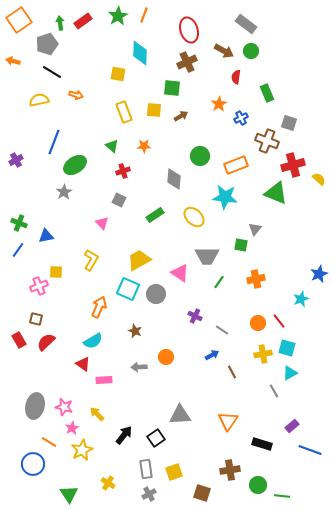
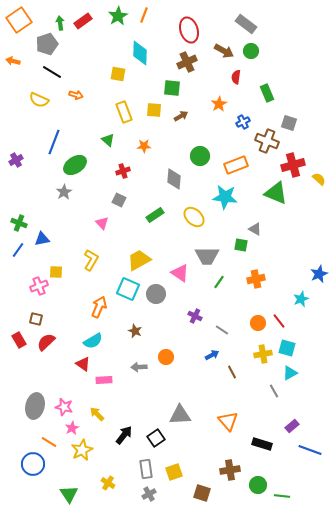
yellow semicircle at (39, 100): rotated 144 degrees counterclockwise
blue cross at (241, 118): moved 2 px right, 4 px down
green triangle at (112, 146): moved 4 px left, 6 px up
gray triangle at (255, 229): rotated 40 degrees counterclockwise
blue triangle at (46, 236): moved 4 px left, 3 px down
orange triangle at (228, 421): rotated 15 degrees counterclockwise
